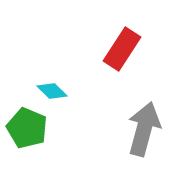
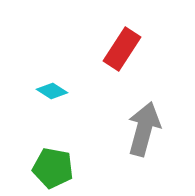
cyan diamond: rotated 12 degrees counterclockwise
green pentagon: moved 26 px right, 40 px down; rotated 12 degrees counterclockwise
